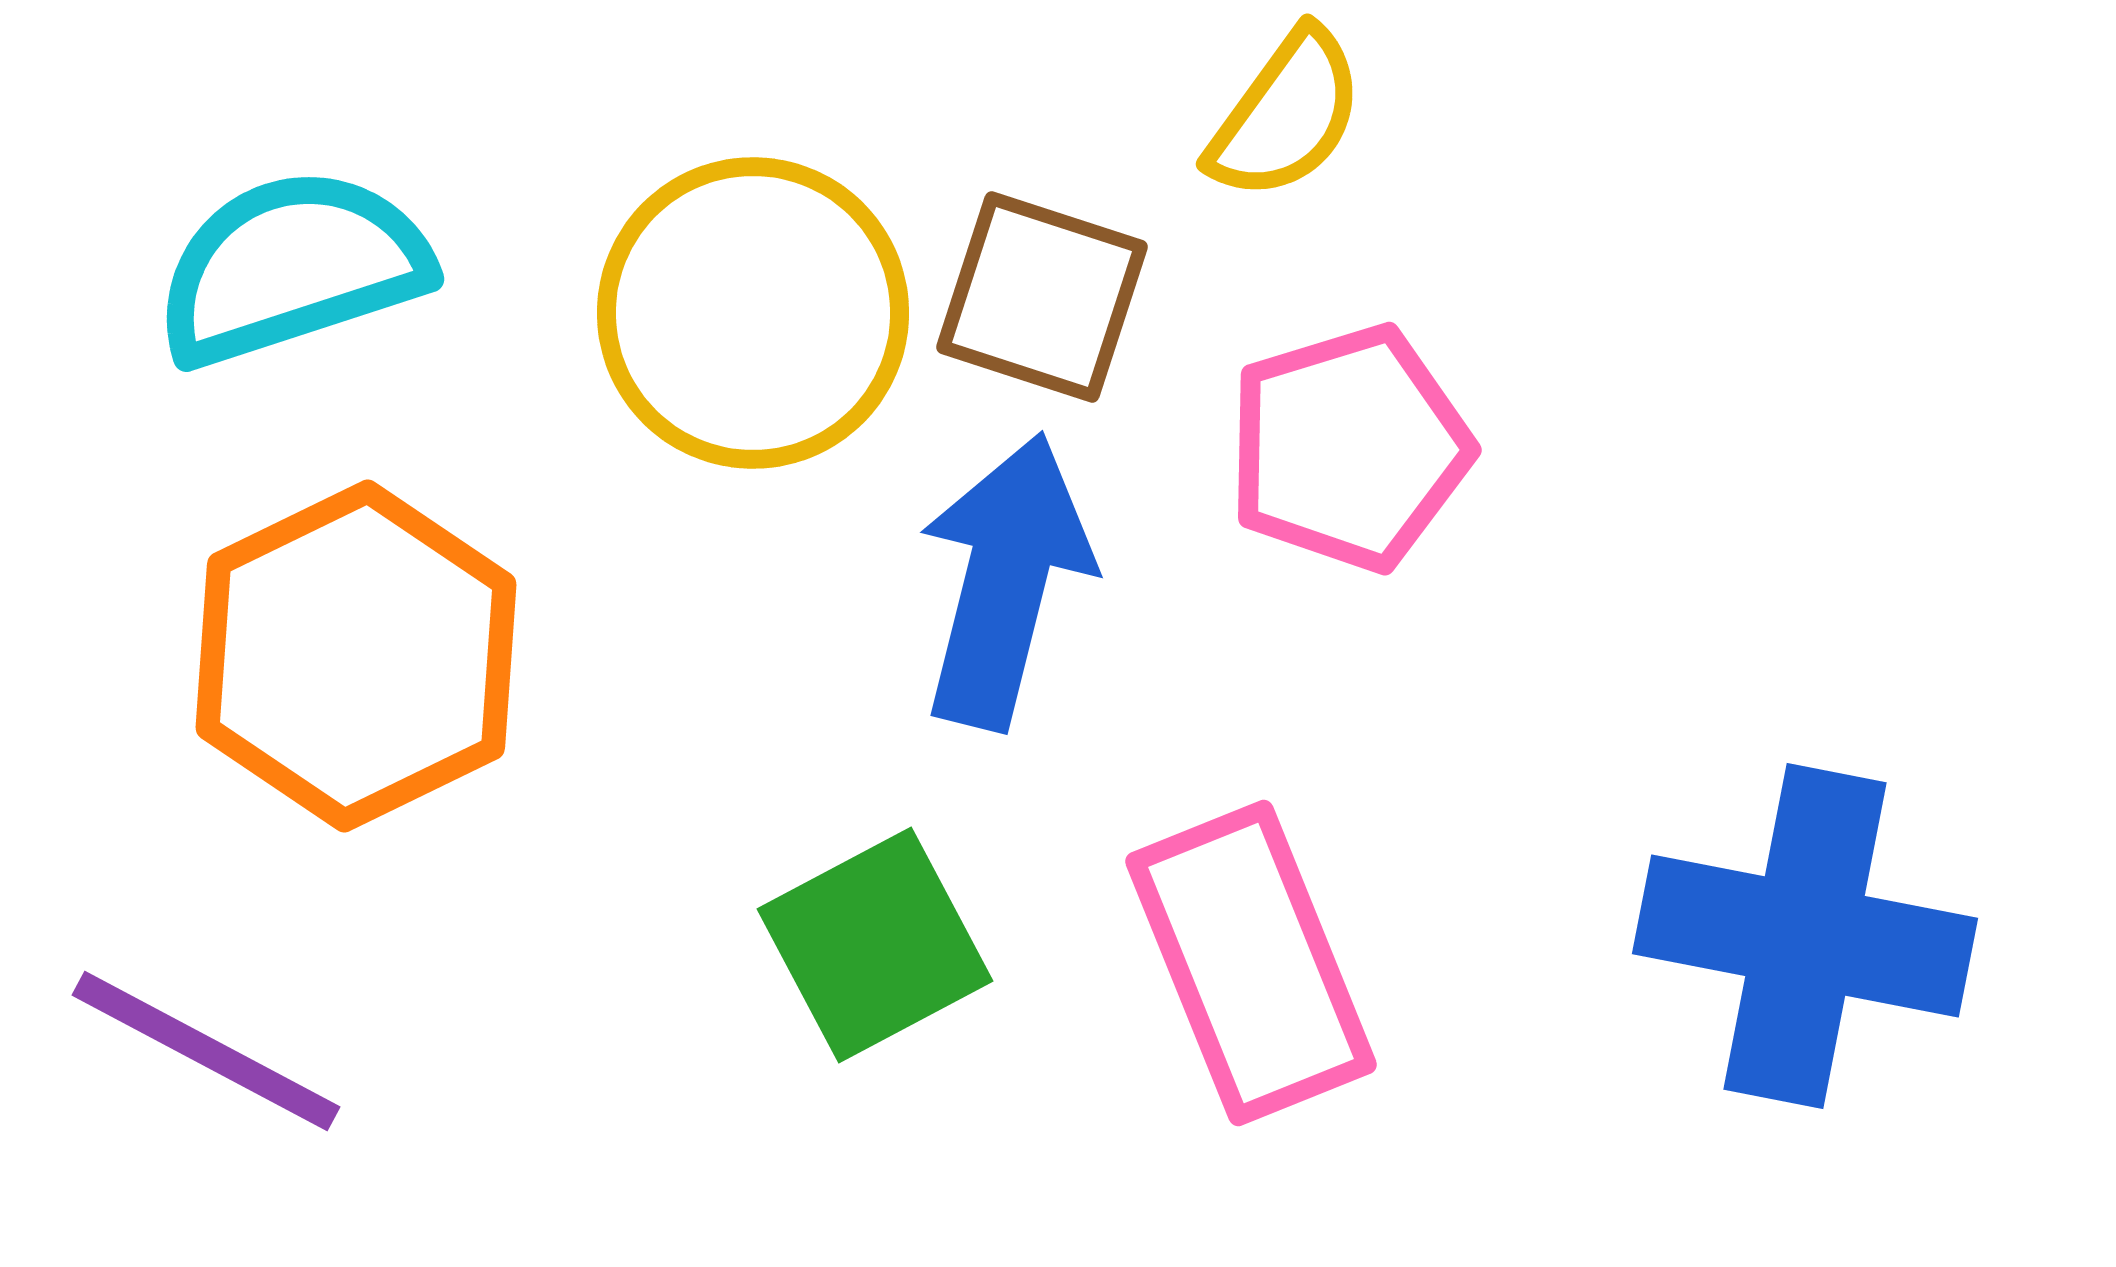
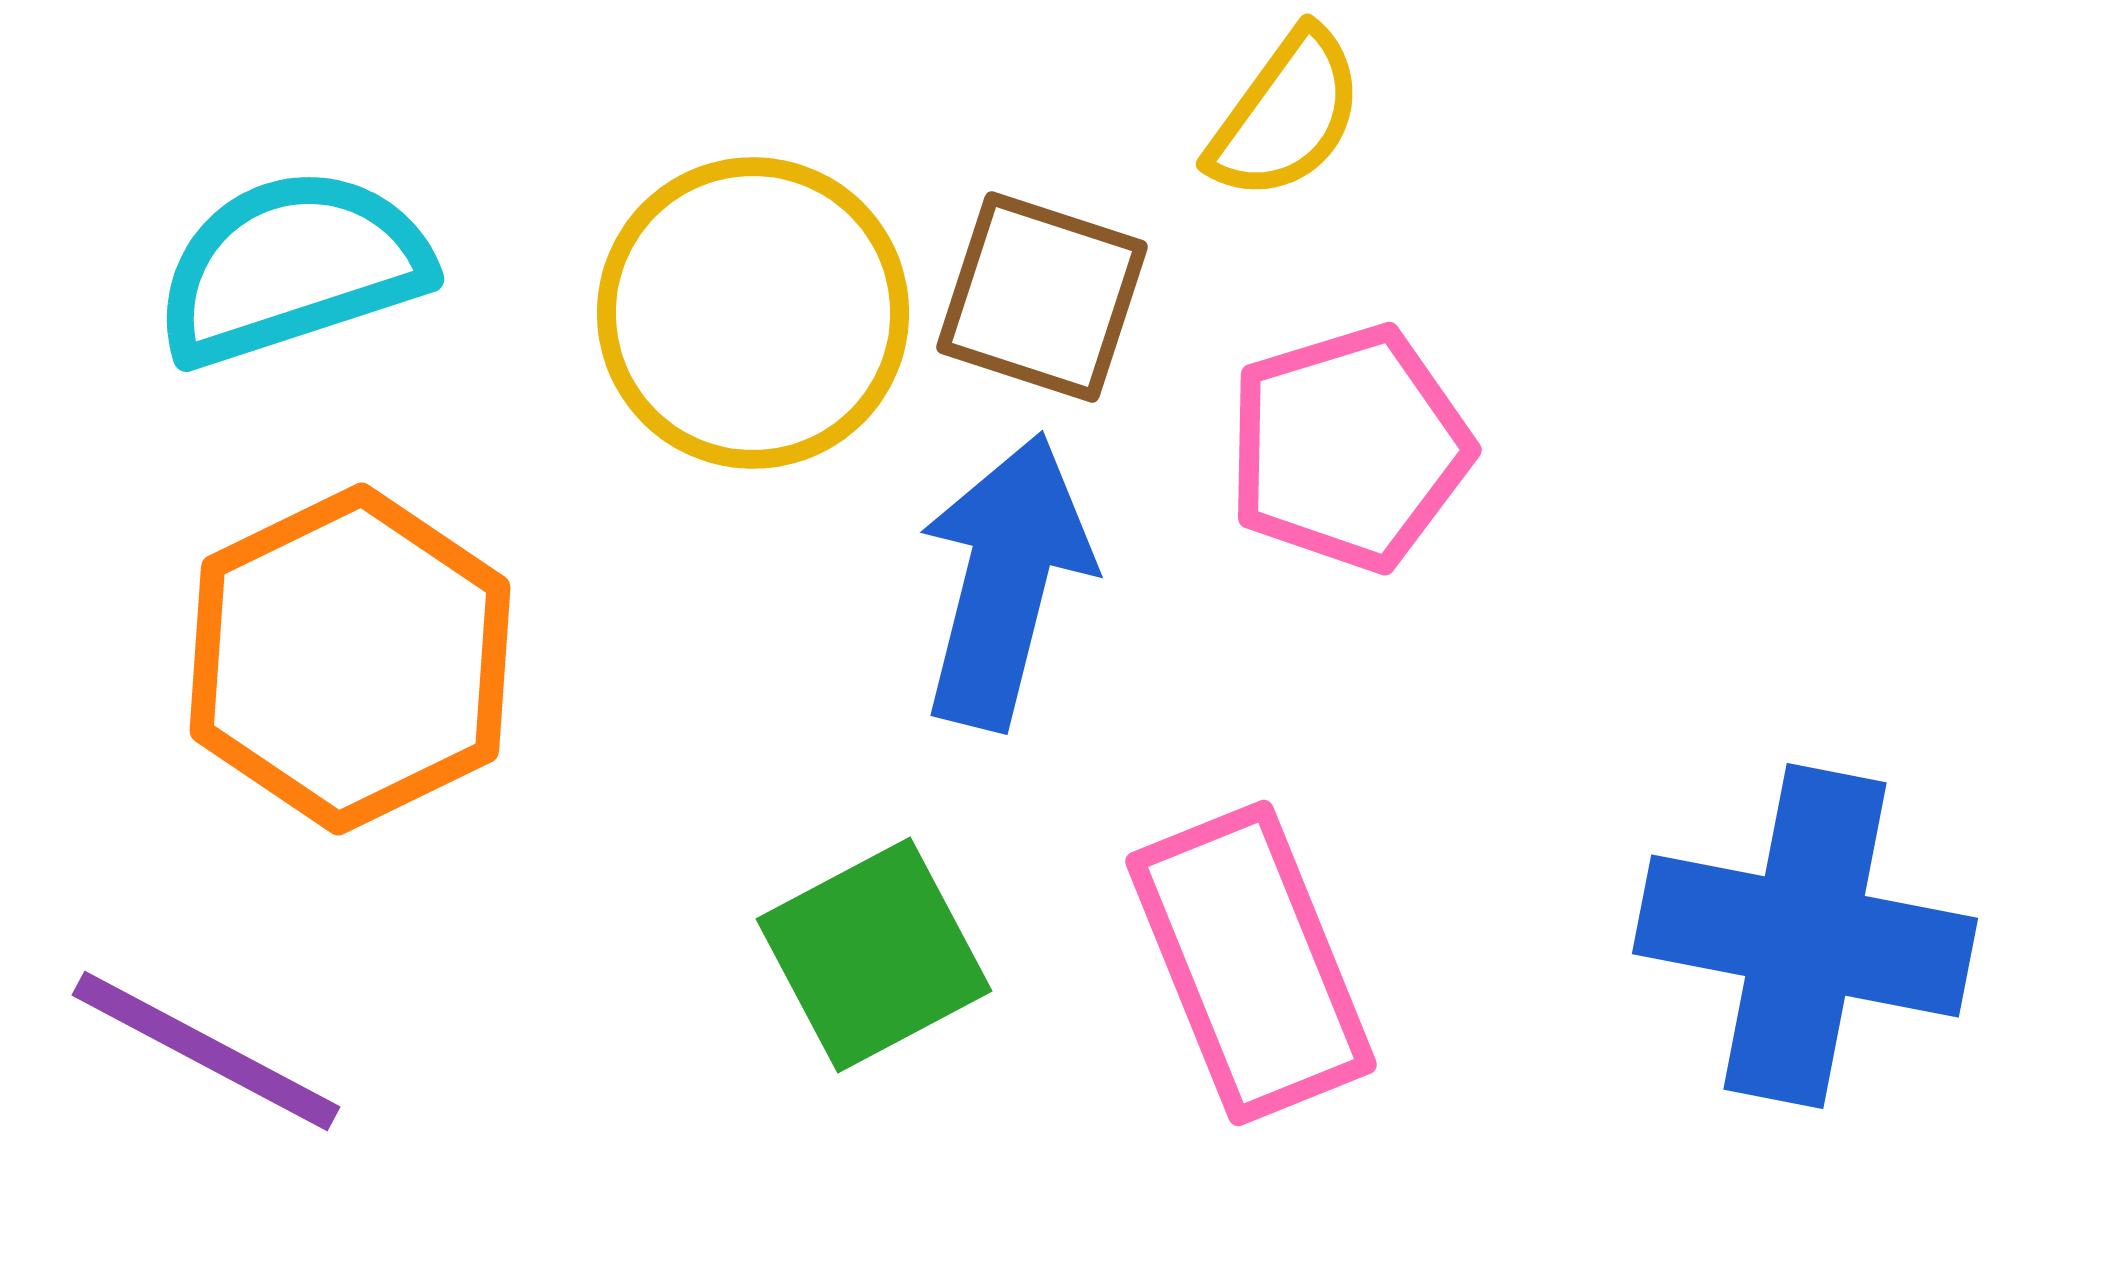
orange hexagon: moved 6 px left, 3 px down
green square: moved 1 px left, 10 px down
